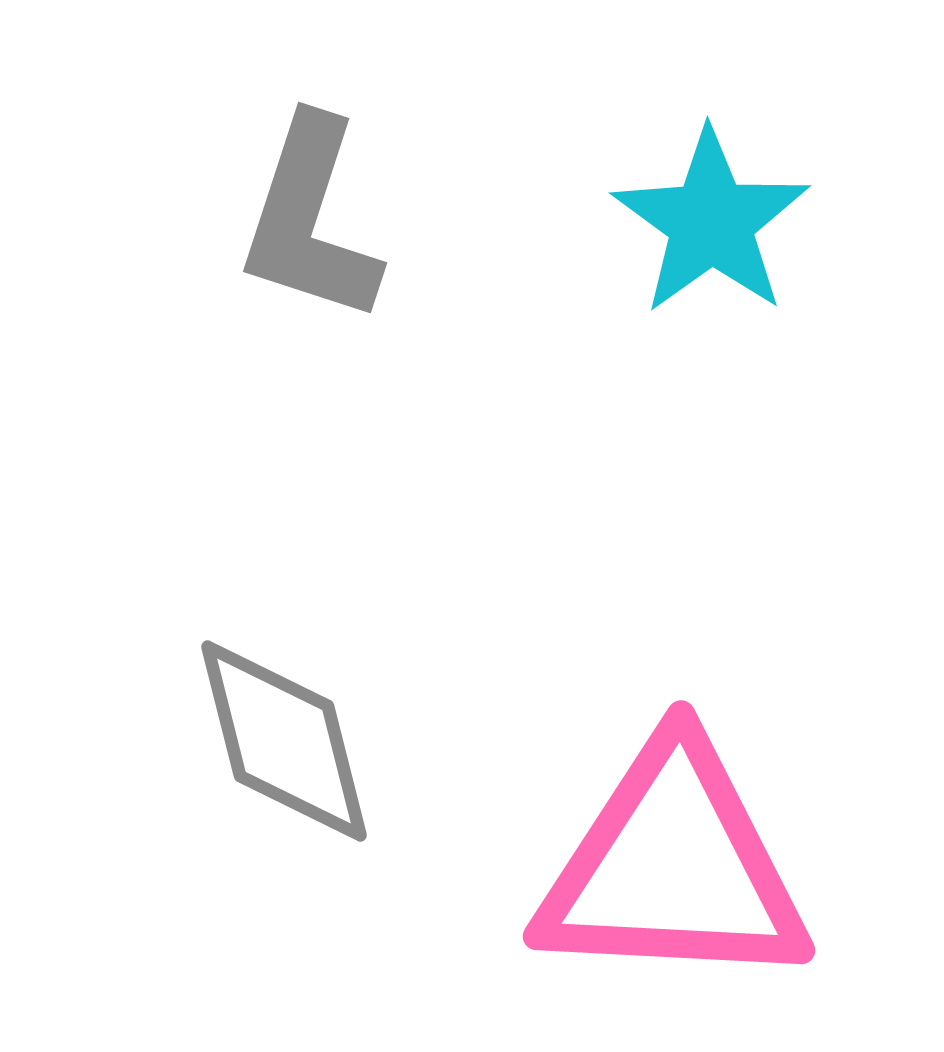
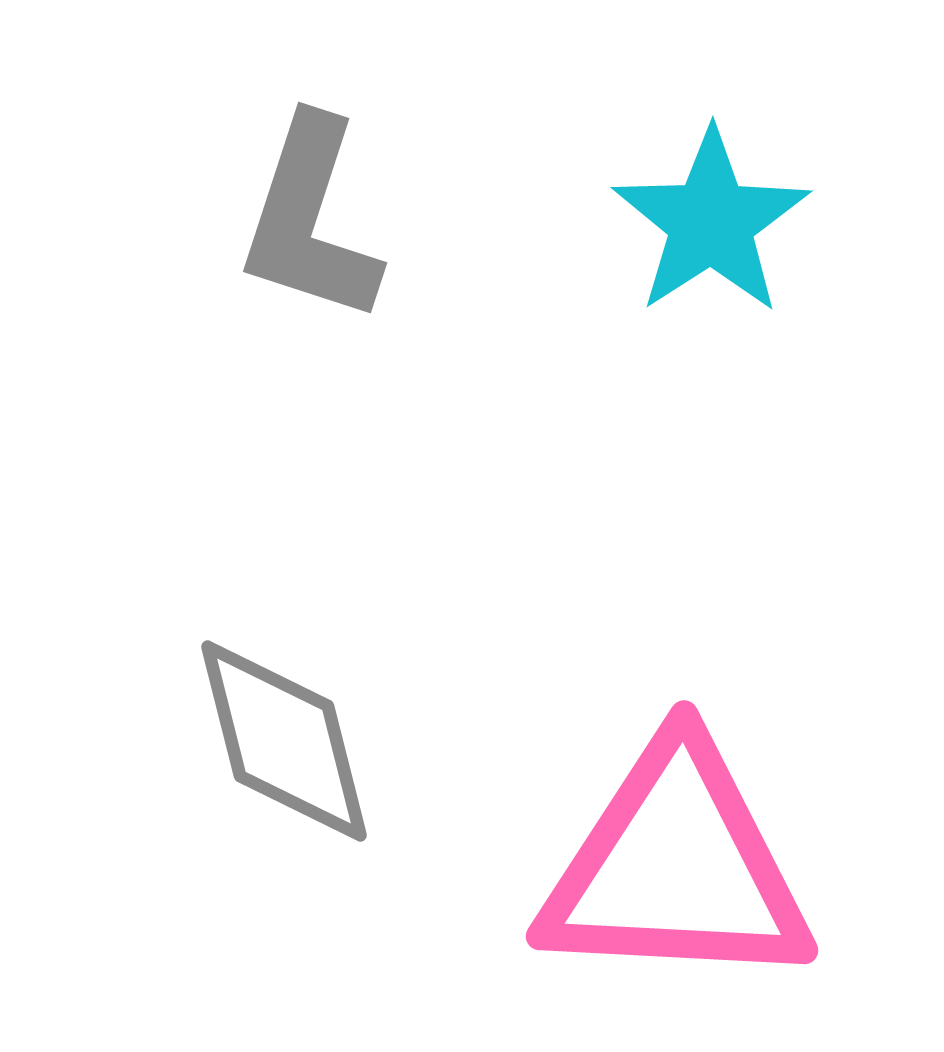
cyan star: rotated 3 degrees clockwise
pink triangle: moved 3 px right
